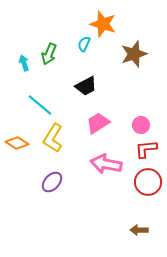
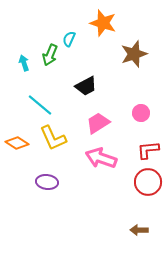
orange star: moved 1 px up
cyan semicircle: moved 15 px left, 5 px up
green arrow: moved 1 px right, 1 px down
pink circle: moved 12 px up
yellow L-shape: rotated 56 degrees counterclockwise
red L-shape: moved 2 px right, 1 px down
pink arrow: moved 5 px left, 6 px up; rotated 8 degrees clockwise
purple ellipse: moved 5 px left; rotated 55 degrees clockwise
